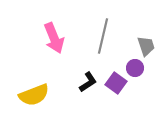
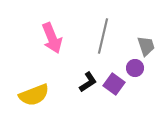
pink arrow: moved 2 px left
purple square: moved 2 px left, 1 px down
